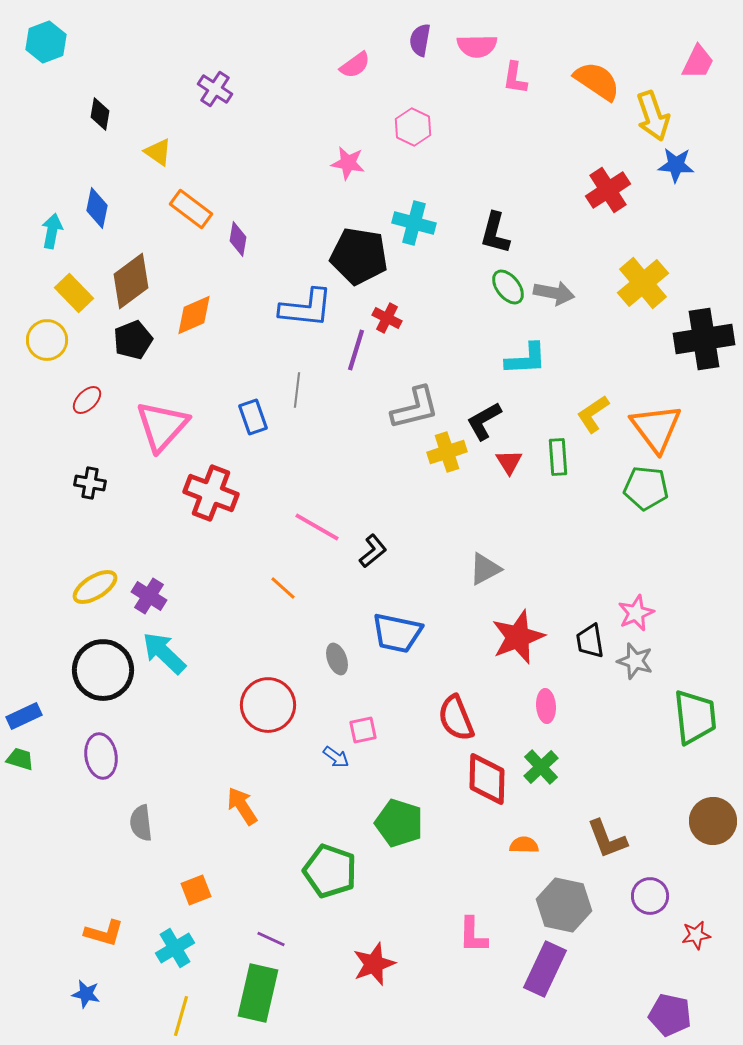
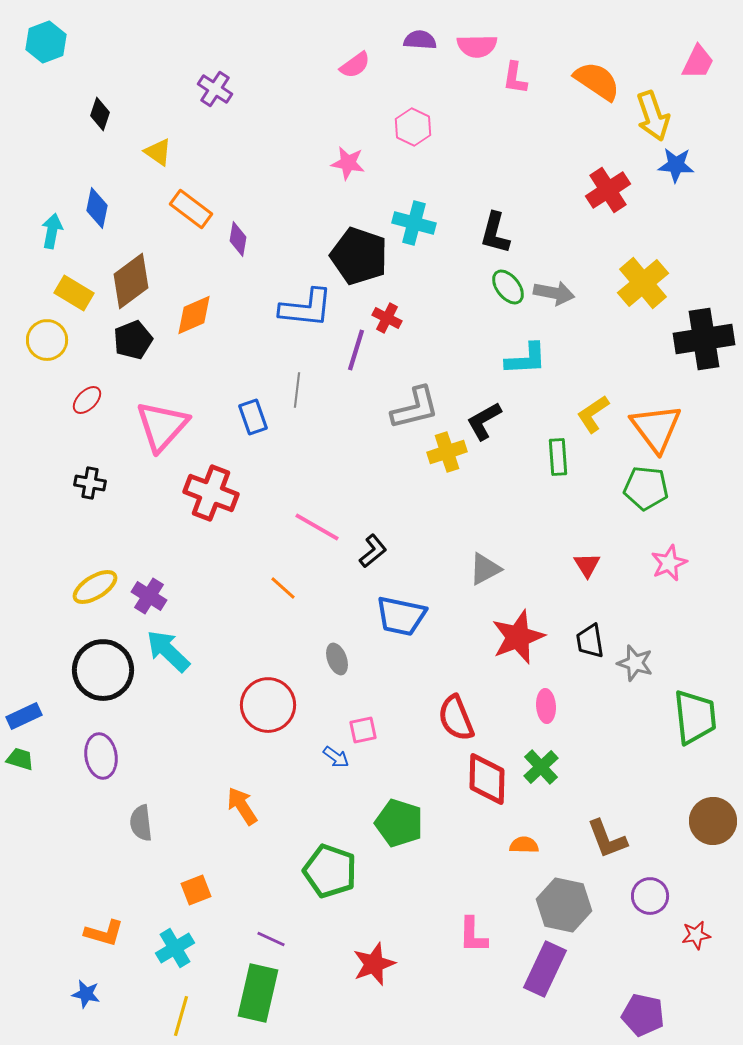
purple semicircle at (420, 40): rotated 84 degrees clockwise
black diamond at (100, 114): rotated 8 degrees clockwise
black pentagon at (359, 256): rotated 10 degrees clockwise
yellow rectangle at (74, 293): rotated 15 degrees counterclockwise
red triangle at (509, 462): moved 78 px right, 103 px down
pink star at (636, 613): moved 33 px right, 50 px up
blue trapezoid at (397, 633): moved 4 px right, 17 px up
cyan arrow at (164, 653): moved 4 px right, 2 px up
gray star at (635, 661): moved 2 px down
purple pentagon at (670, 1015): moved 27 px left
